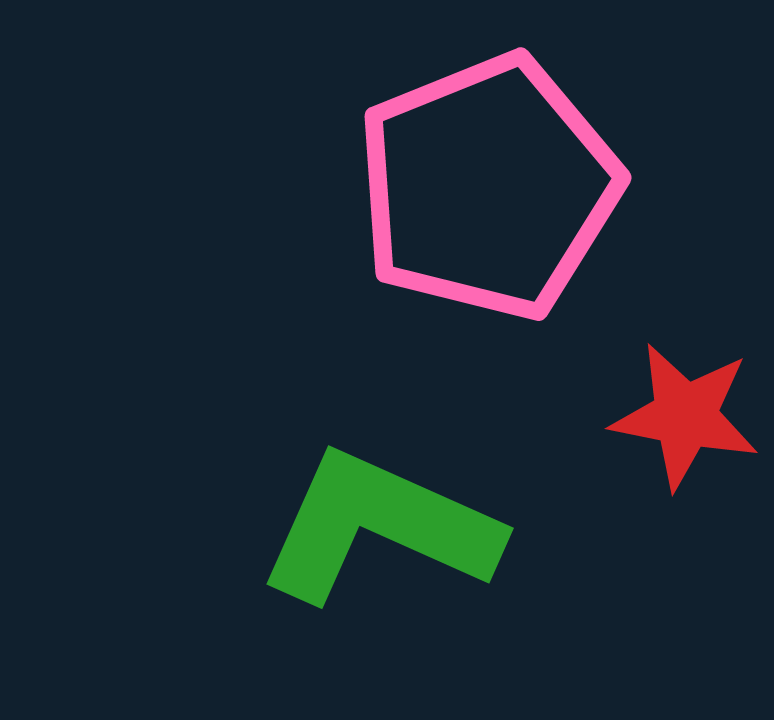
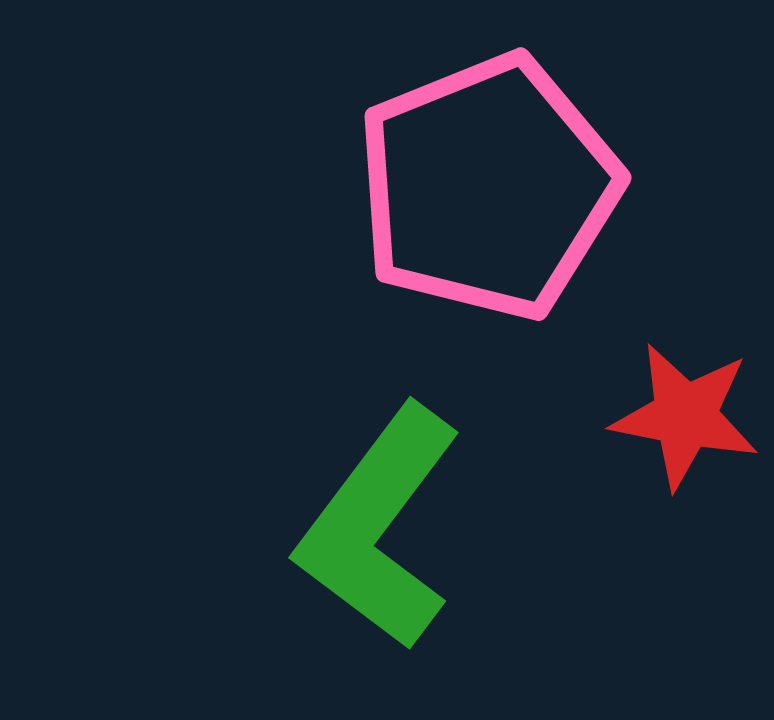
green L-shape: rotated 77 degrees counterclockwise
